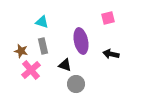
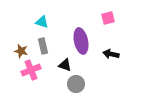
pink cross: rotated 18 degrees clockwise
